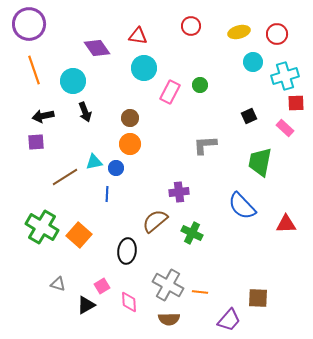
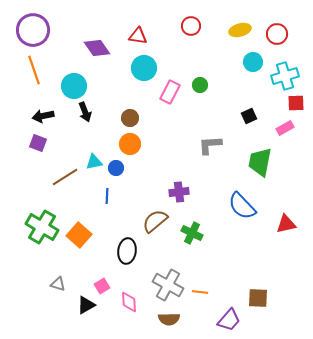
purple circle at (29, 24): moved 4 px right, 6 px down
yellow ellipse at (239, 32): moved 1 px right, 2 px up
cyan circle at (73, 81): moved 1 px right, 5 px down
pink rectangle at (285, 128): rotated 72 degrees counterclockwise
purple square at (36, 142): moved 2 px right, 1 px down; rotated 24 degrees clockwise
gray L-shape at (205, 145): moved 5 px right
blue line at (107, 194): moved 2 px down
red triangle at (286, 224): rotated 10 degrees counterclockwise
